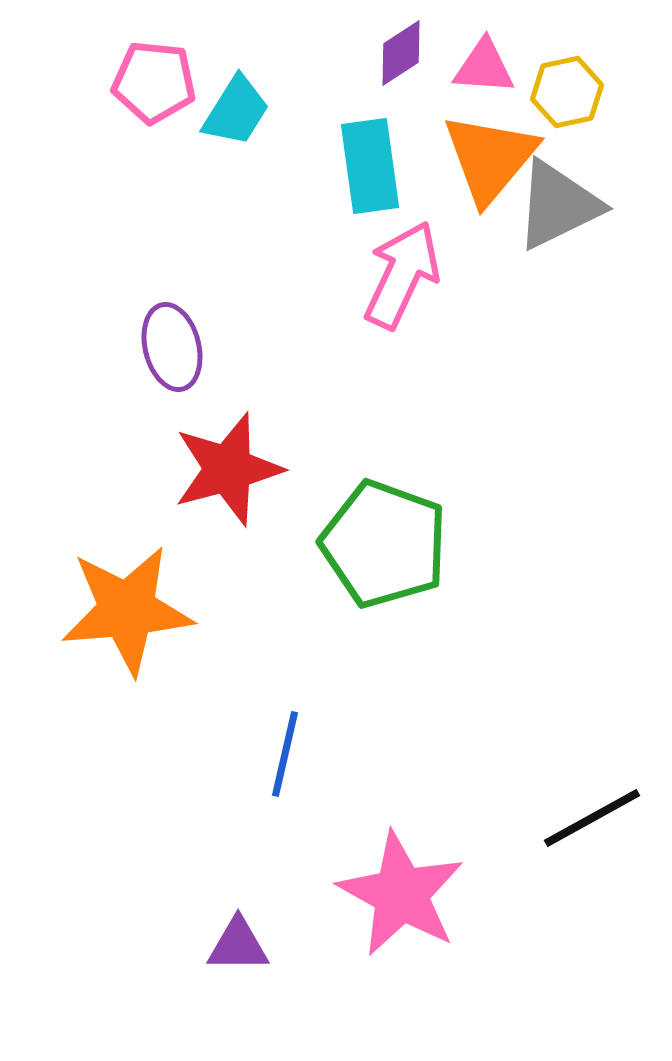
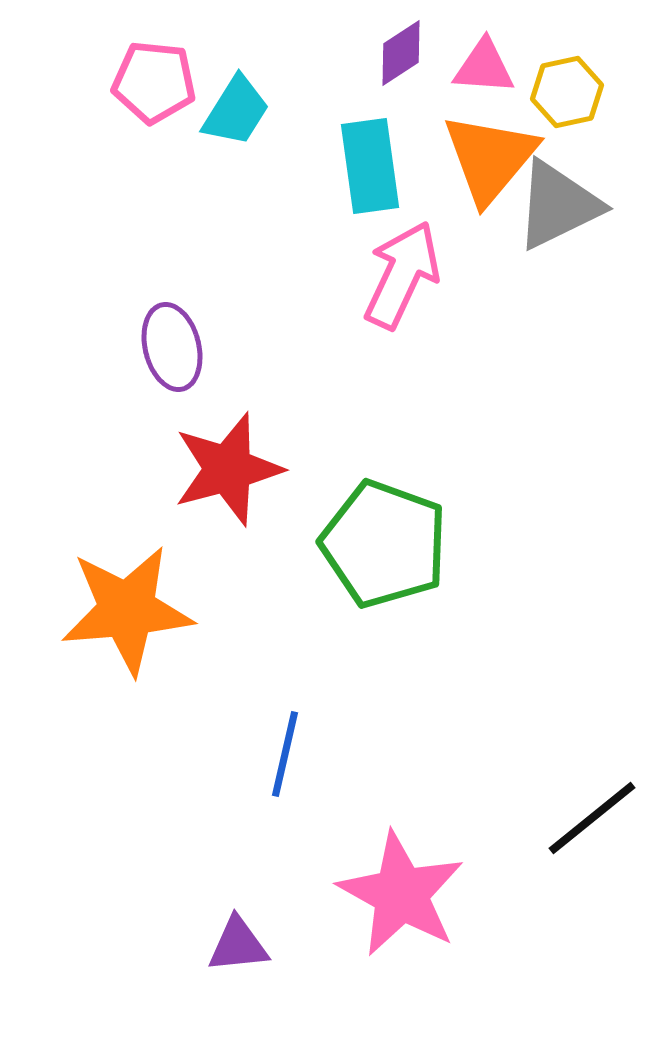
black line: rotated 10 degrees counterclockwise
purple triangle: rotated 6 degrees counterclockwise
